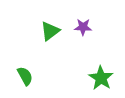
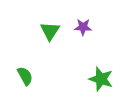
green triangle: rotated 20 degrees counterclockwise
green star: moved 1 px down; rotated 15 degrees counterclockwise
